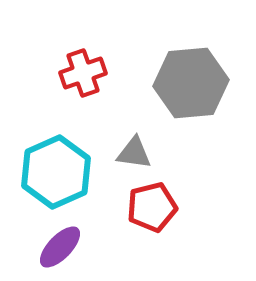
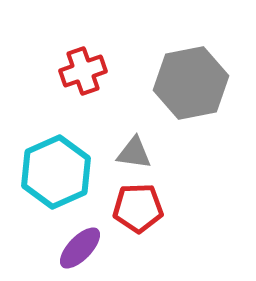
red cross: moved 2 px up
gray hexagon: rotated 6 degrees counterclockwise
red pentagon: moved 14 px left, 1 px down; rotated 12 degrees clockwise
purple ellipse: moved 20 px right, 1 px down
